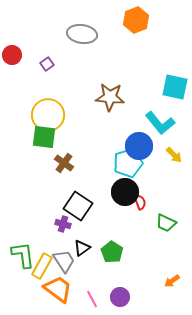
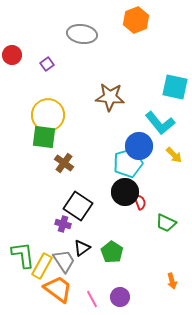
orange arrow: rotated 70 degrees counterclockwise
